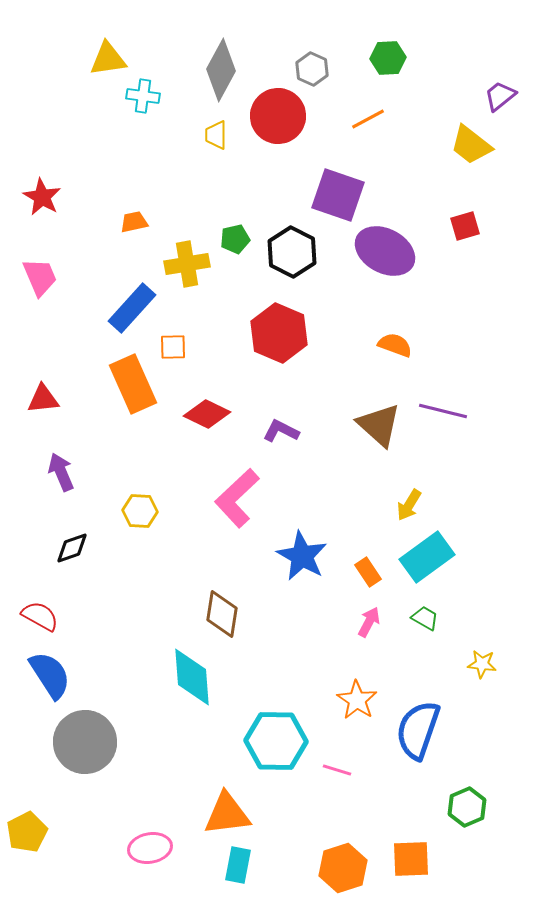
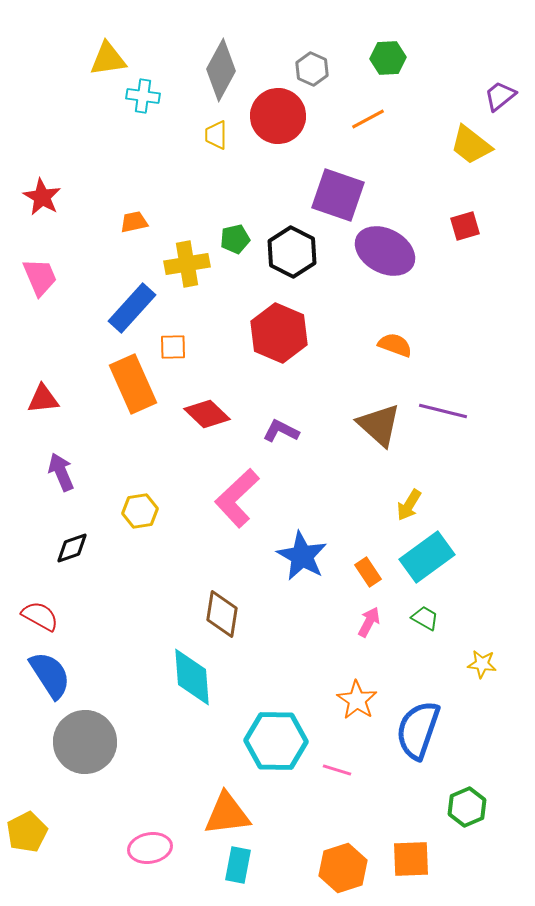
red diamond at (207, 414): rotated 18 degrees clockwise
yellow hexagon at (140, 511): rotated 12 degrees counterclockwise
